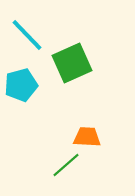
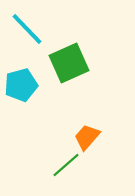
cyan line: moved 6 px up
green square: moved 3 px left
orange trapezoid: rotated 52 degrees counterclockwise
